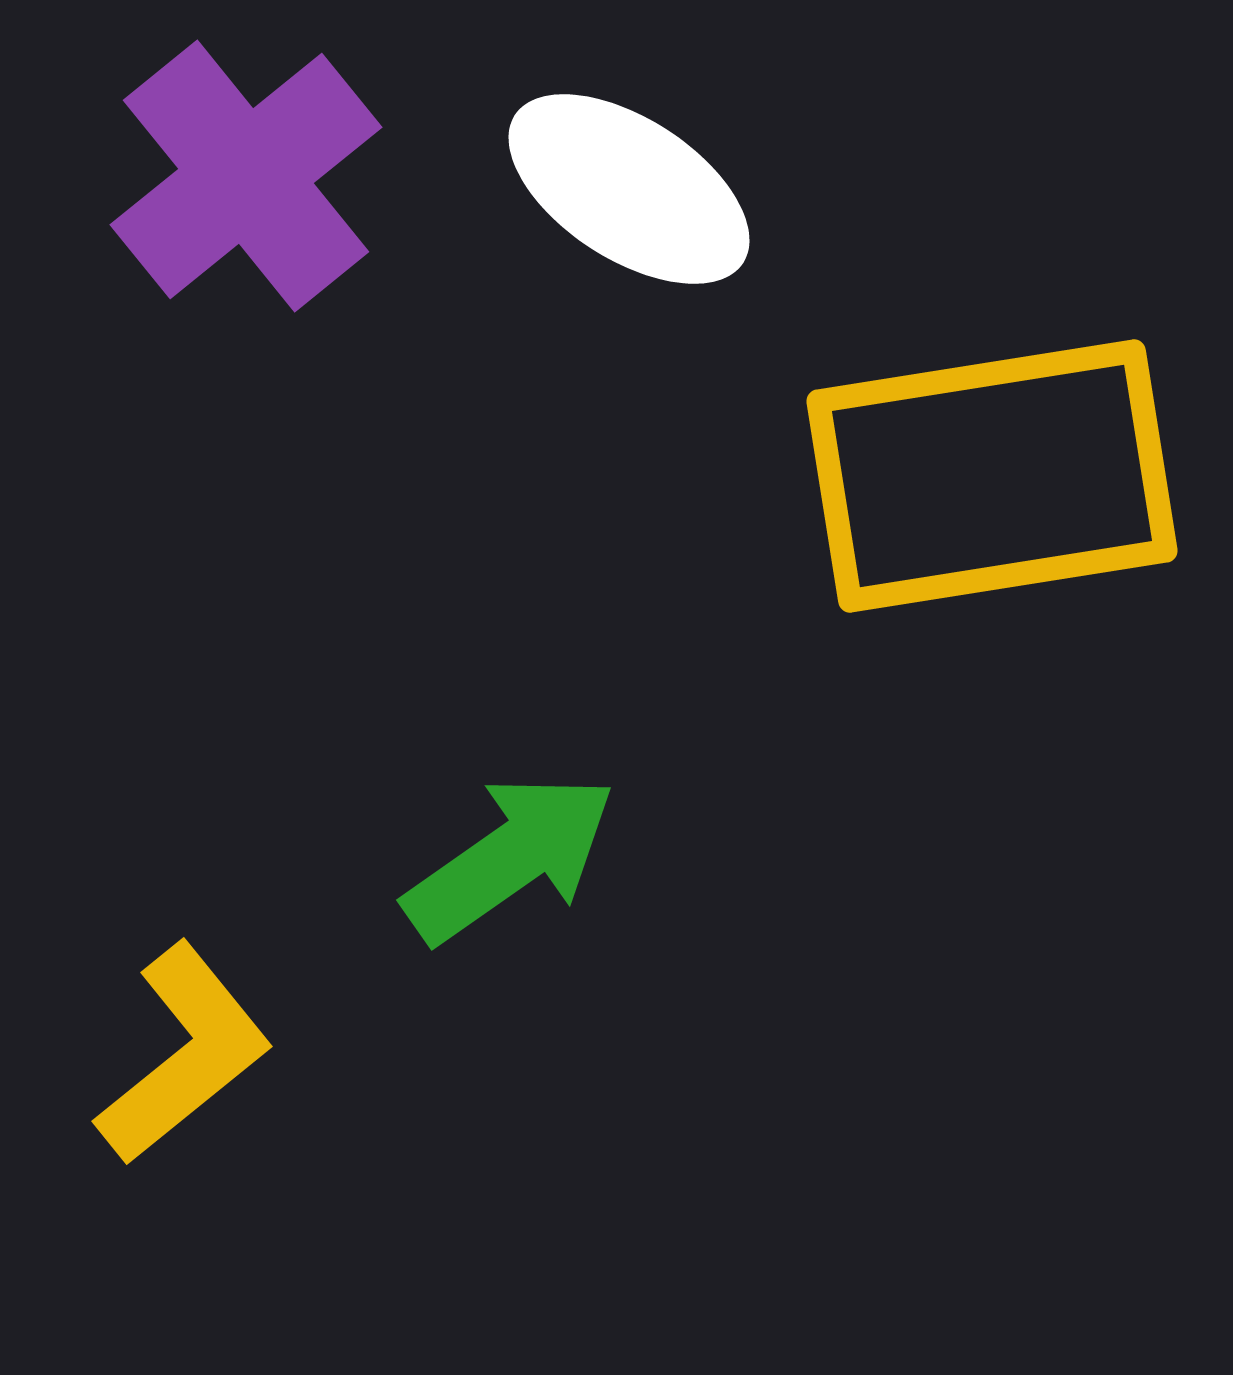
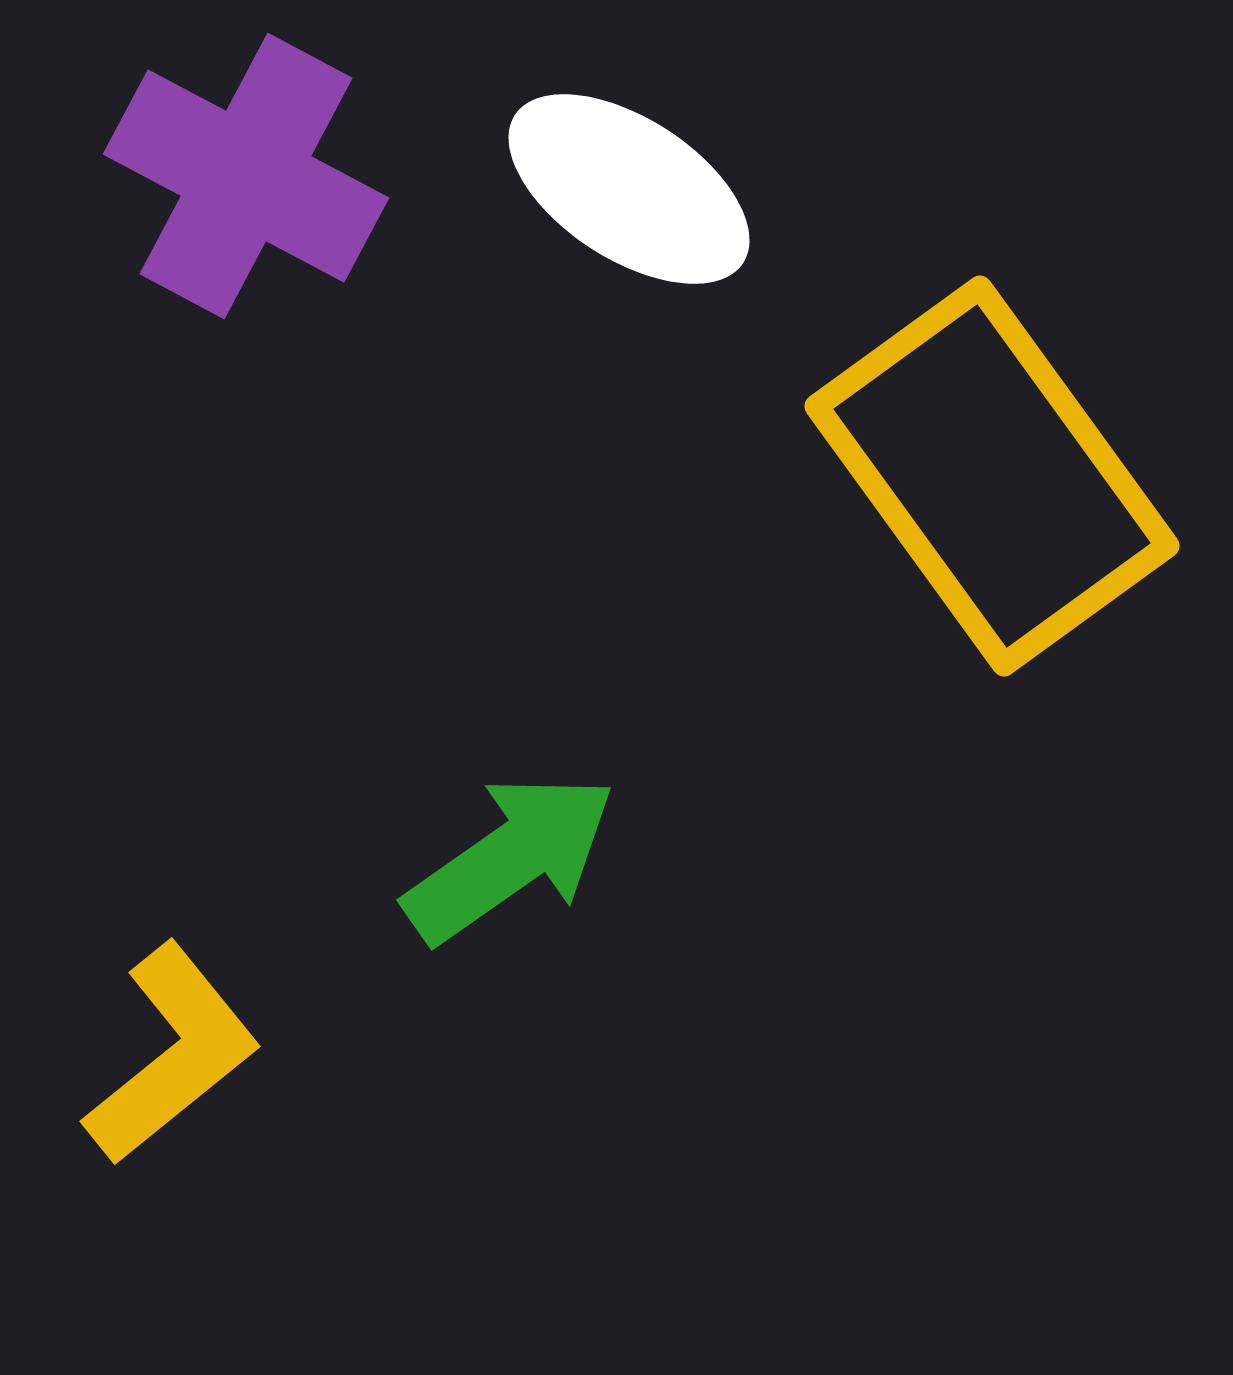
purple cross: rotated 23 degrees counterclockwise
yellow rectangle: rotated 63 degrees clockwise
yellow L-shape: moved 12 px left
